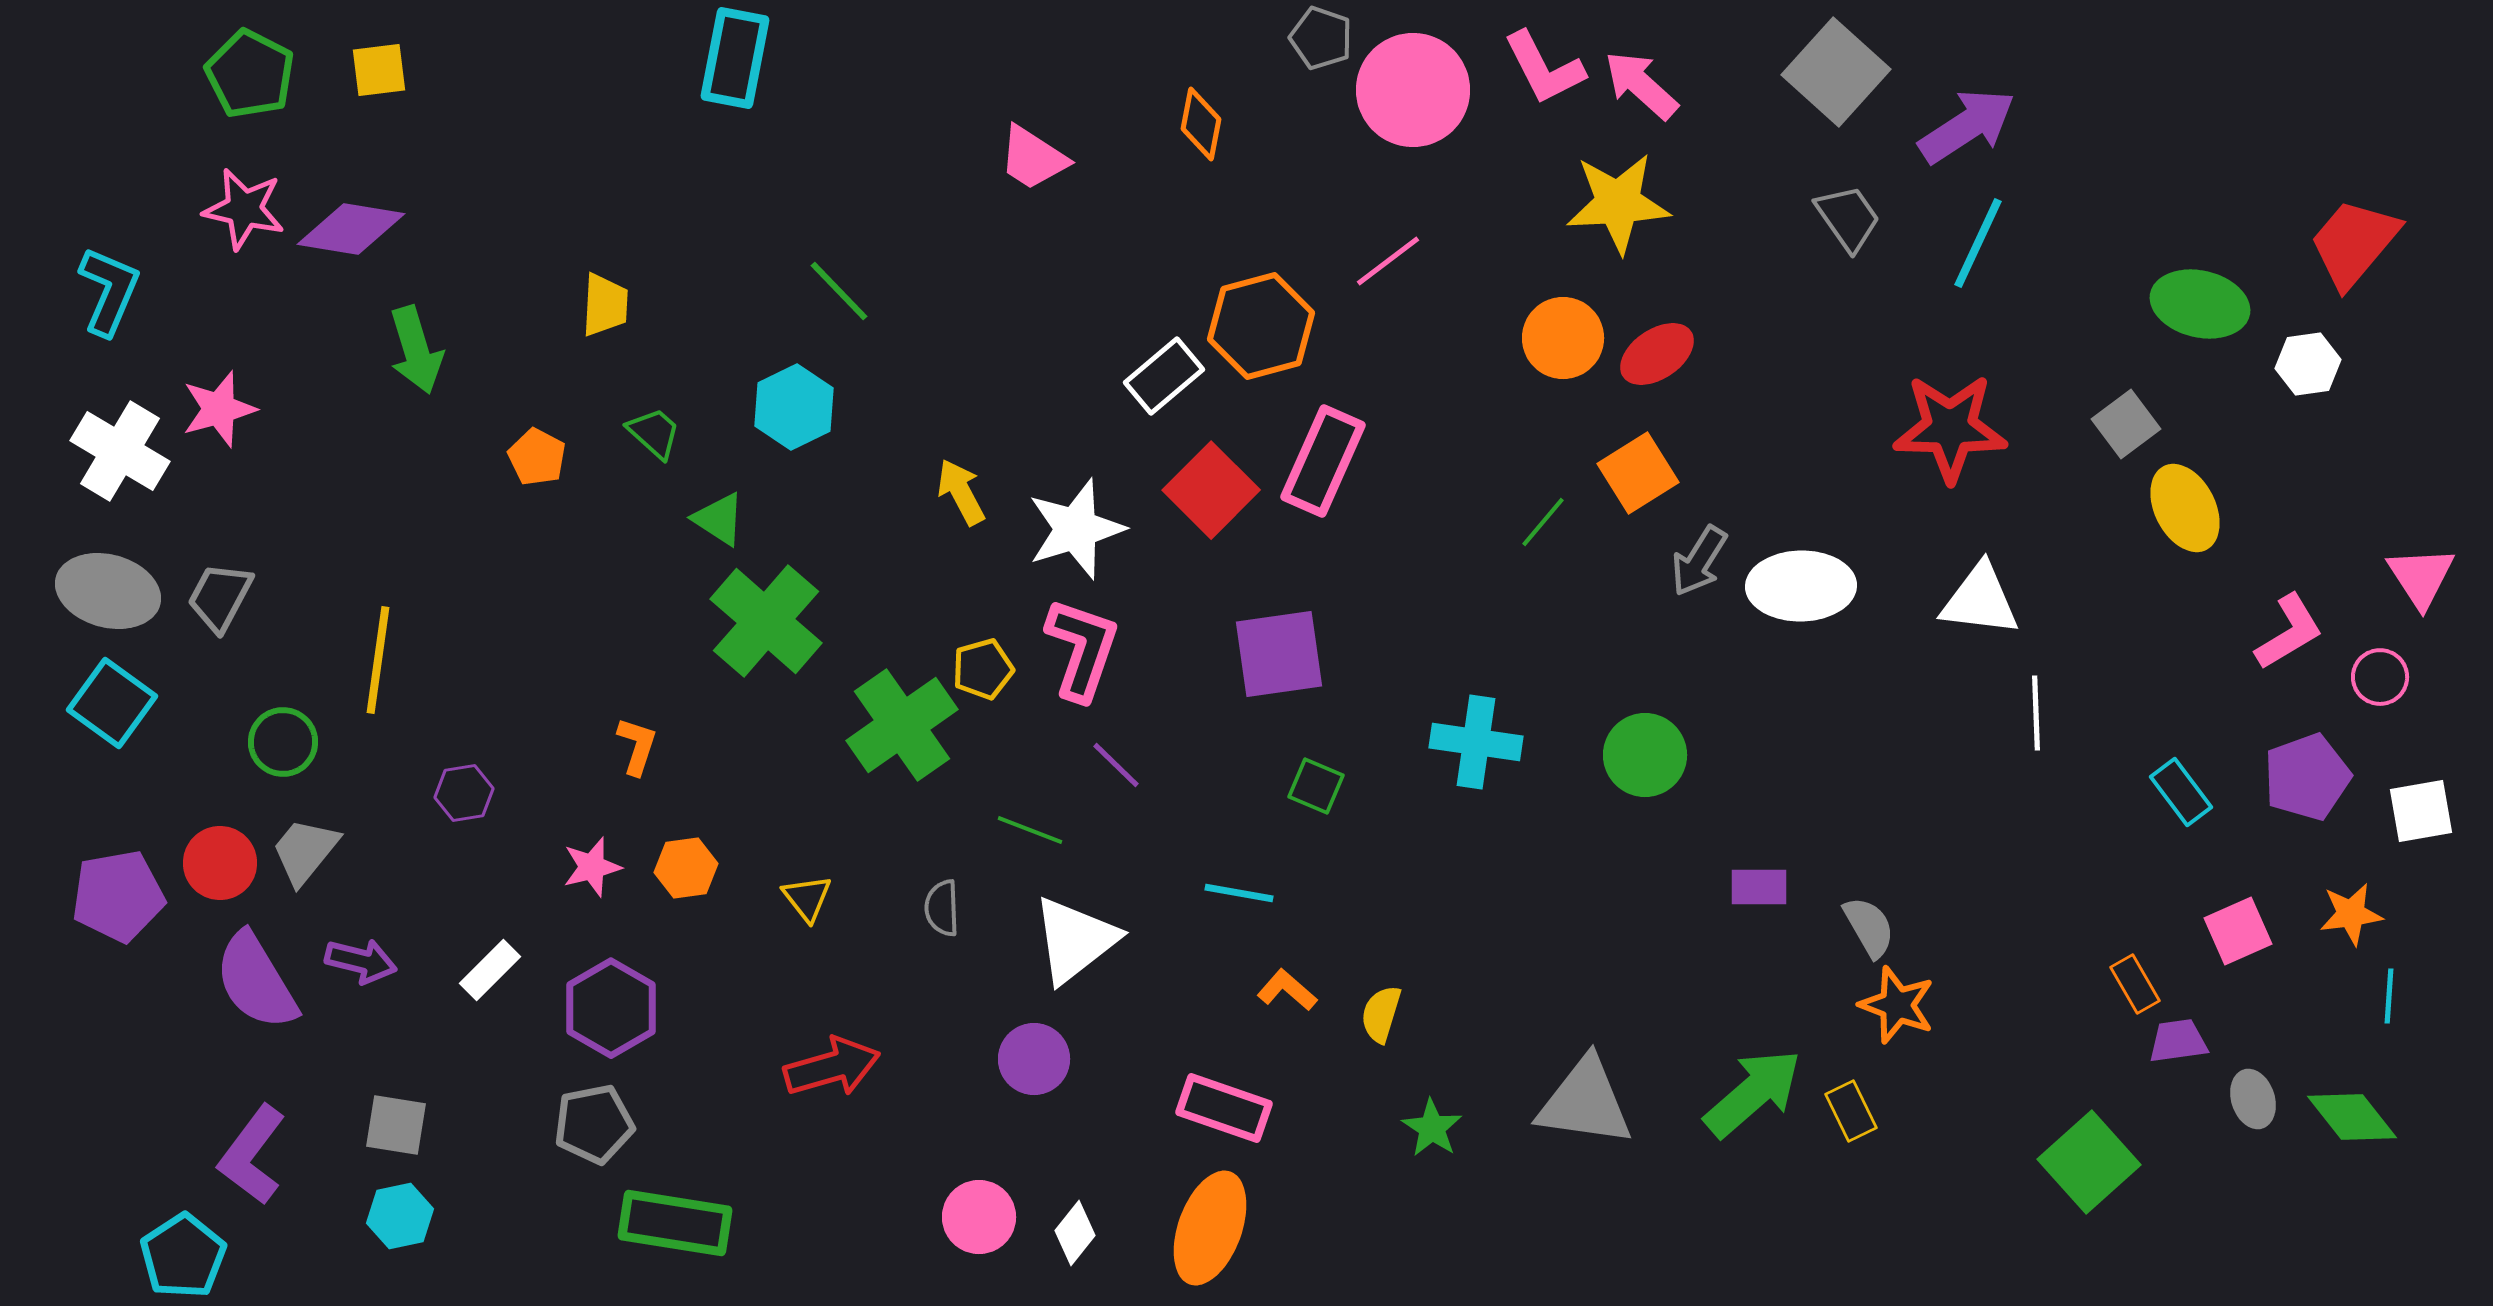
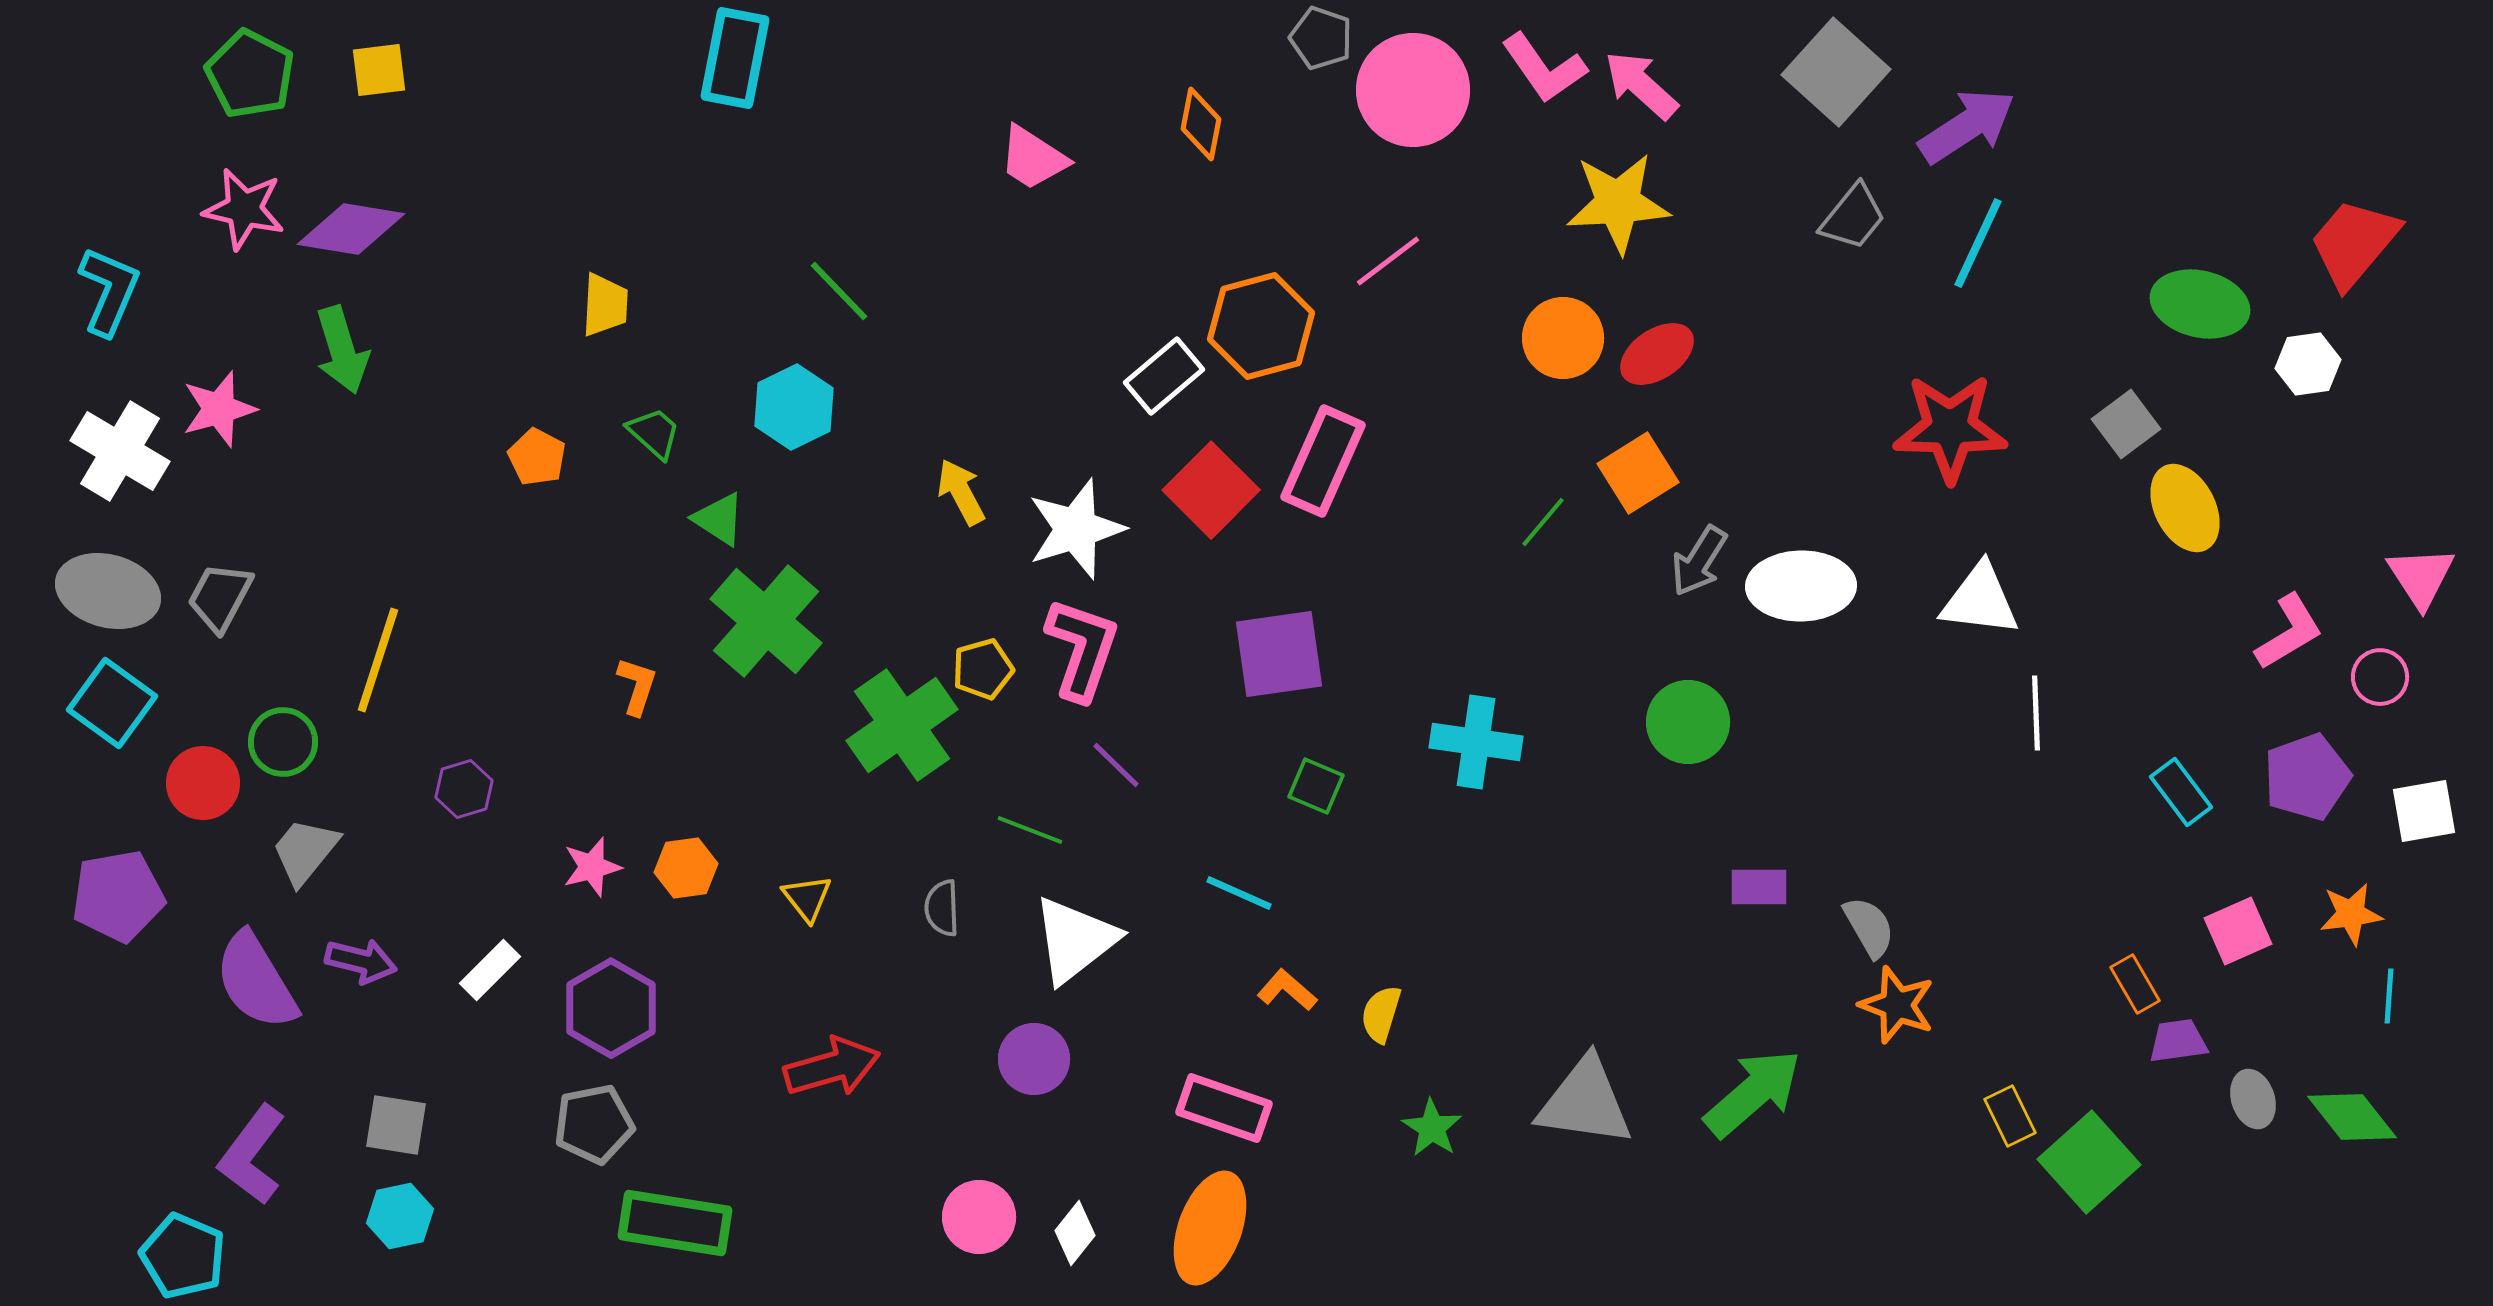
pink L-shape at (1544, 68): rotated 8 degrees counterclockwise
gray trapezoid at (1848, 218): moved 5 px right, 1 px up; rotated 74 degrees clockwise
green arrow at (416, 350): moved 74 px left
yellow line at (378, 660): rotated 10 degrees clockwise
orange L-shape at (637, 746): moved 60 px up
green circle at (1645, 755): moved 43 px right, 33 px up
purple hexagon at (464, 793): moved 4 px up; rotated 8 degrees counterclockwise
white square at (2421, 811): moved 3 px right
red circle at (220, 863): moved 17 px left, 80 px up
cyan line at (1239, 893): rotated 14 degrees clockwise
yellow rectangle at (1851, 1111): moved 159 px right, 5 px down
cyan pentagon at (183, 1256): rotated 16 degrees counterclockwise
